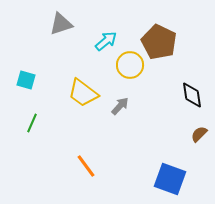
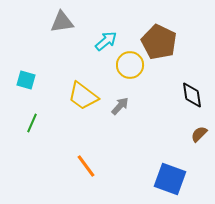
gray triangle: moved 1 px right, 2 px up; rotated 10 degrees clockwise
yellow trapezoid: moved 3 px down
